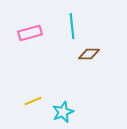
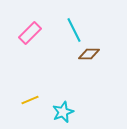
cyan line: moved 2 px right, 4 px down; rotated 20 degrees counterclockwise
pink rectangle: rotated 30 degrees counterclockwise
yellow line: moved 3 px left, 1 px up
